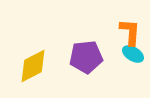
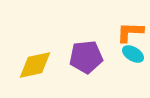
orange L-shape: rotated 92 degrees counterclockwise
yellow diamond: moved 2 px right, 1 px up; rotated 15 degrees clockwise
